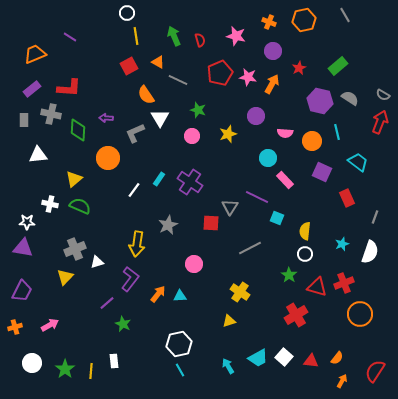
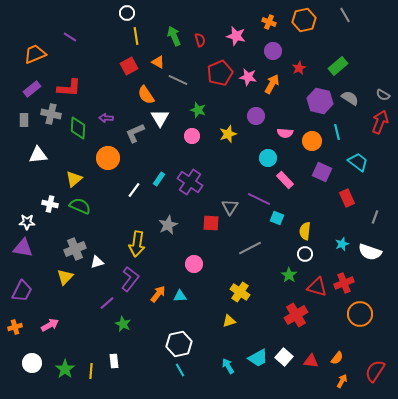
green diamond at (78, 130): moved 2 px up
purple line at (257, 197): moved 2 px right, 2 px down
white semicircle at (370, 252): rotated 90 degrees clockwise
